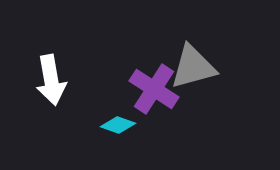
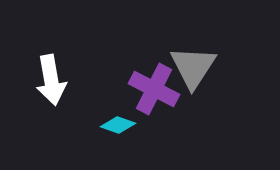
gray triangle: rotated 42 degrees counterclockwise
purple cross: rotated 6 degrees counterclockwise
